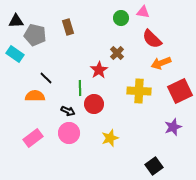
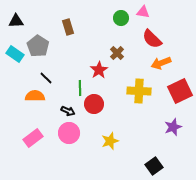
gray pentagon: moved 3 px right, 11 px down; rotated 20 degrees clockwise
yellow star: moved 3 px down
